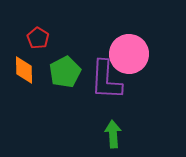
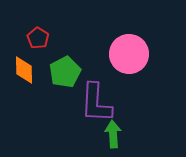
purple L-shape: moved 10 px left, 23 px down
